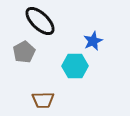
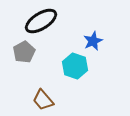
black ellipse: moved 1 px right; rotated 76 degrees counterclockwise
cyan hexagon: rotated 20 degrees clockwise
brown trapezoid: rotated 50 degrees clockwise
